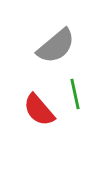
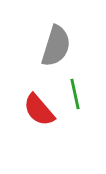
gray semicircle: rotated 33 degrees counterclockwise
